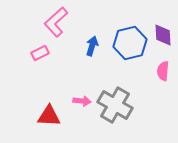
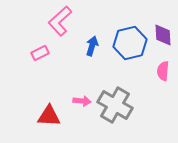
pink L-shape: moved 4 px right, 1 px up
